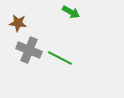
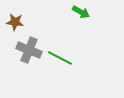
green arrow: moved 10 px right
brown star: moved 3 px left, 1 px up
